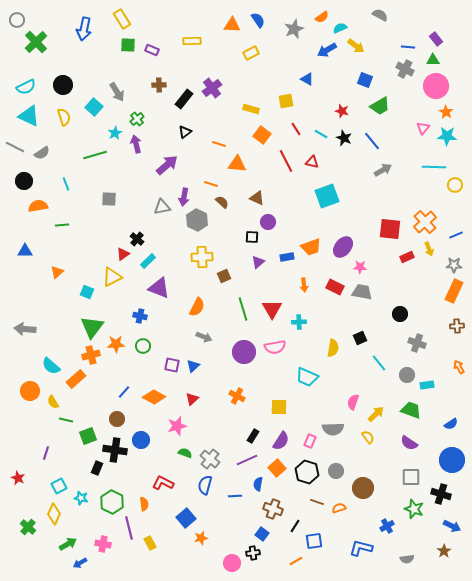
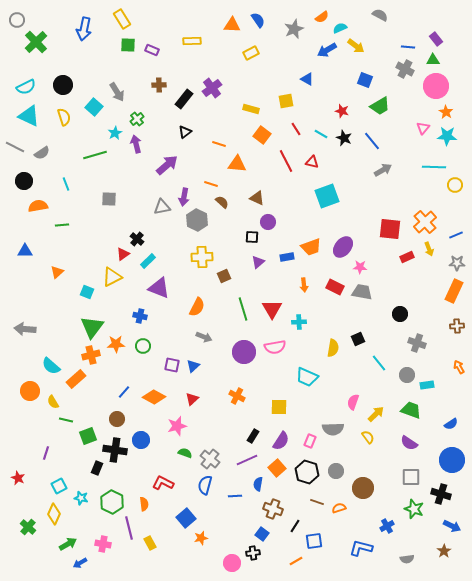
gray star at (454, 265): moved 3 px right, 2 px up
black square at (360, 338): moved 2 px left, 1 px down
